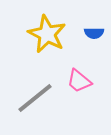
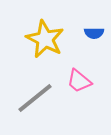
yellow star: moved 2 px left, 5 px down
